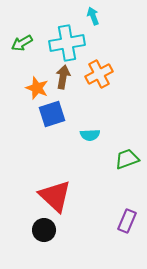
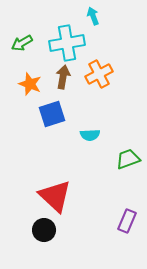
orange star: moved 7 px left, 4 px up
green trapezoid: moved 1 px right
